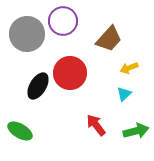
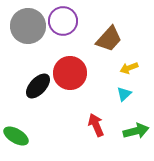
gray circle: moved 1 px right, 8 px up
black ellipse: rotated 12 degrees clockwise
red arrow: rotated 15 degrees clockwise
green ellipse: moved 4 px left, 5 px down
